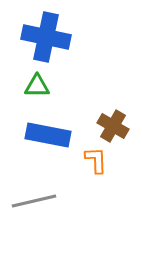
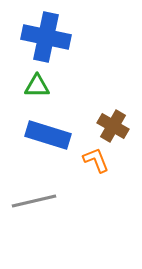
blue rectangle: rotated 6 degrees clockwise
orange L-shape: rotated 20 degrees counterclockwise
